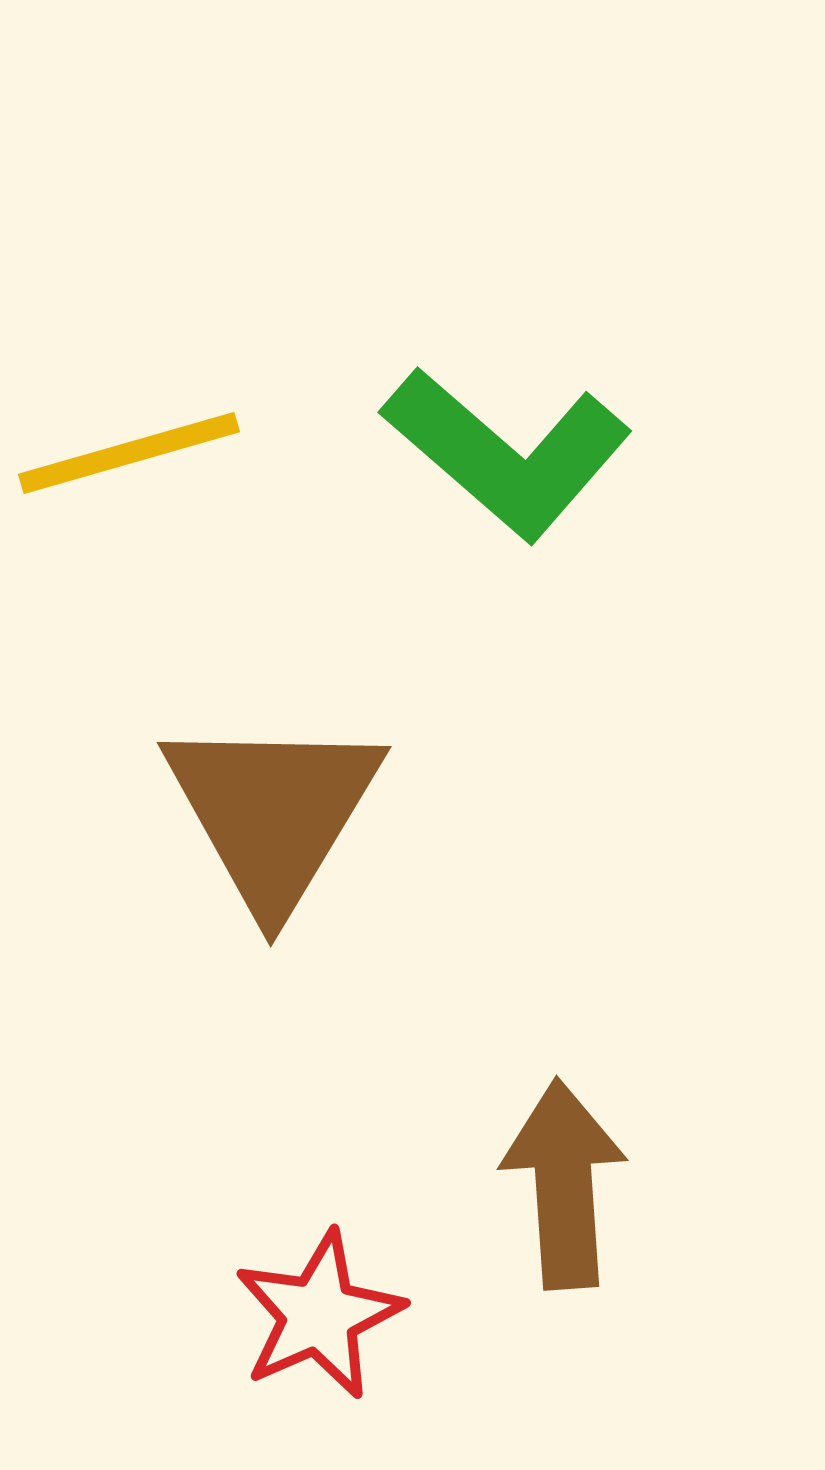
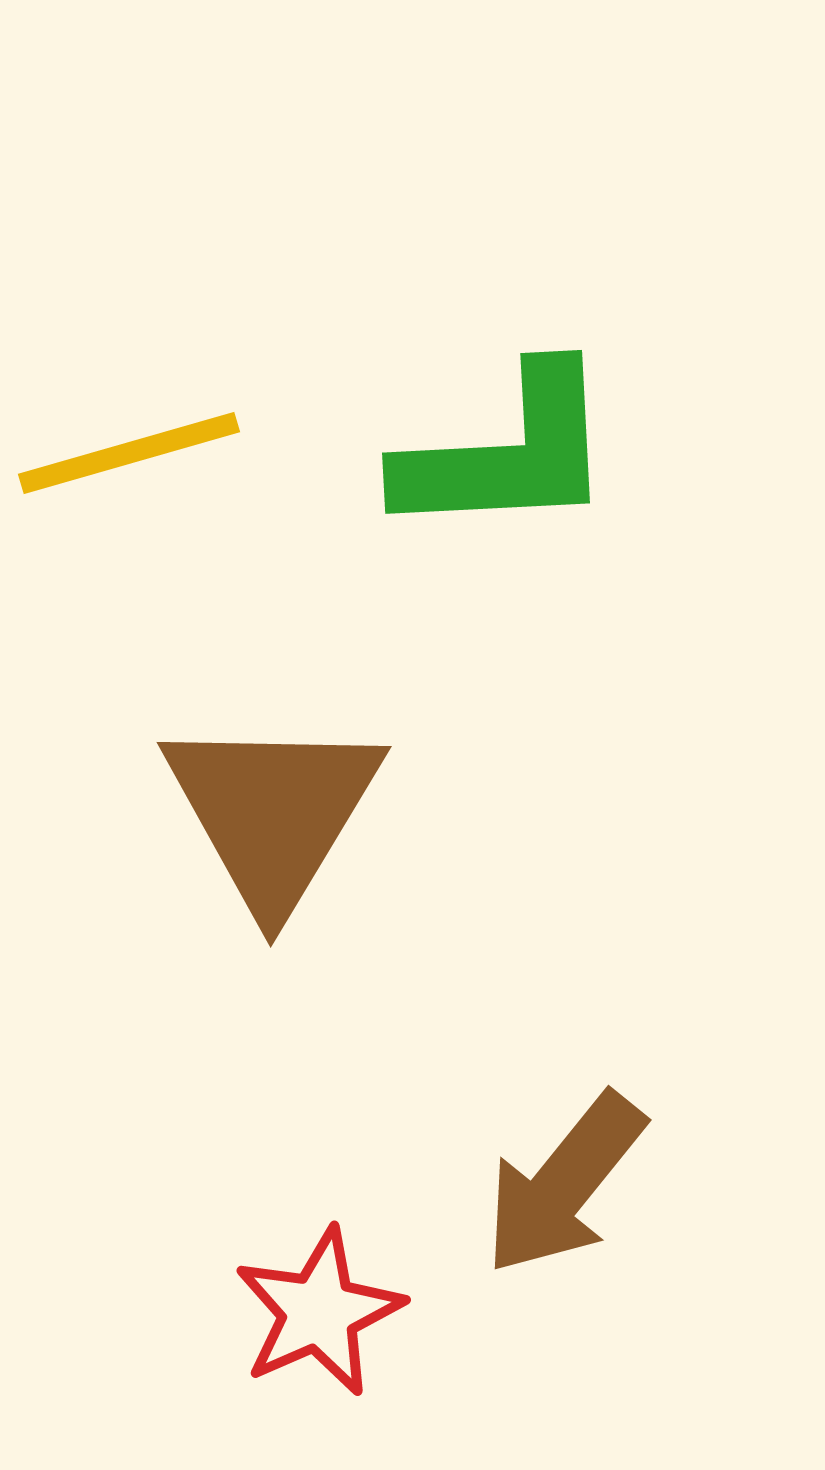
green L-shape: rotated 44 degrees counterclockwise
brown arrow: rotated 137 degrees counterclockwise
red star: moved 3 px up
